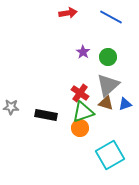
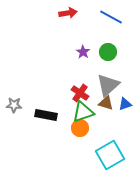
green circle: moved 5 px up
gray star: moved 3 px right, 2 px up
